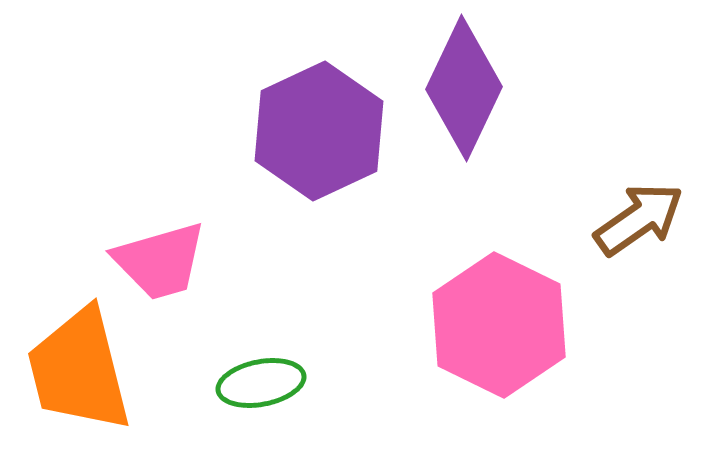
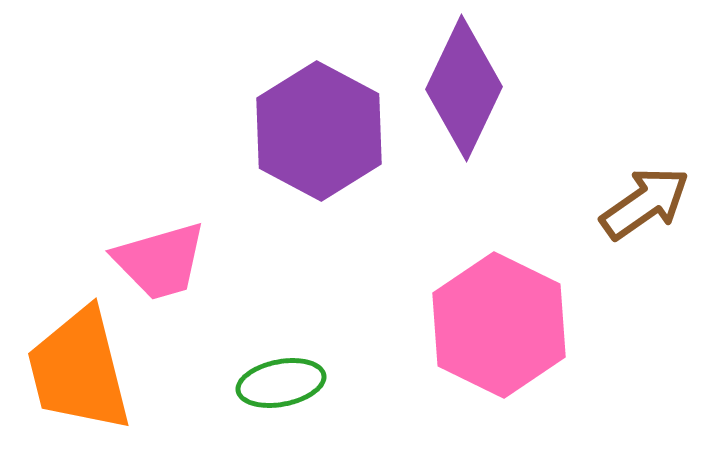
purple hexagon: rotated 7 degrees counterclockwise
brown arrow: moved 6 px right, 16 px up
green ellipse: moved 20 px right
